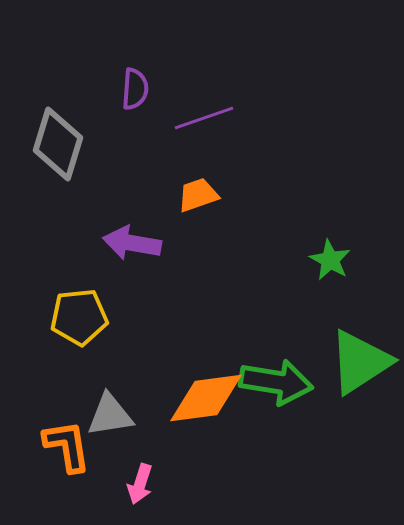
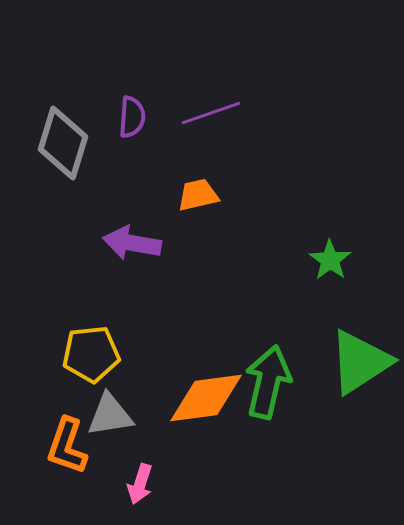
purple semicircle: moved 3 px left, 28 px down
purple line: moved 7 px right, 5 px up
gray diamond: moved 5 px right, 1 px up
orange trapezoid: rotated 6 degrees clockwise
green star: rotated 6 degrees clockwise
yellow pentagon: moved 12 px right, 37 px down
green arrow: moved 8 px left; rotated 86 degrees counterclockwise
orange L-shape: rotated 152 degrees counterclockwise
